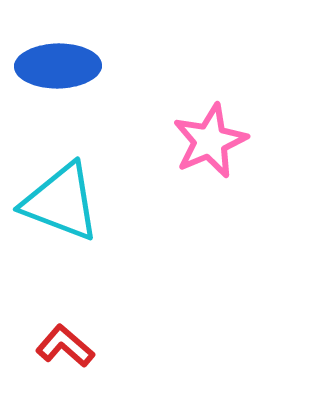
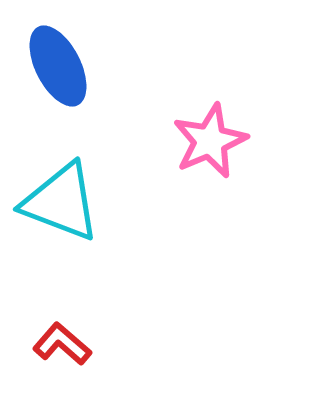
blue ellipse: rotated 64 degrees clockwise
red L-shape: moved 3 px left, 2 px up
